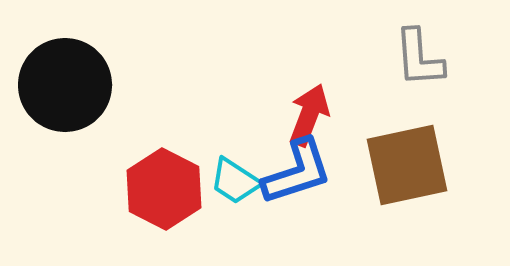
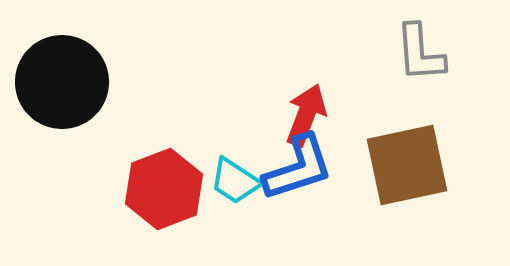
gray L-shape: moved 1 px right, 5 px up
black circle: moved 3 px left, 3 px up
red arrow: moved 3 px left
blue L-shape: moved 1 px right, 4 px up
red hexagon: rotated 12 degrees clockwise
